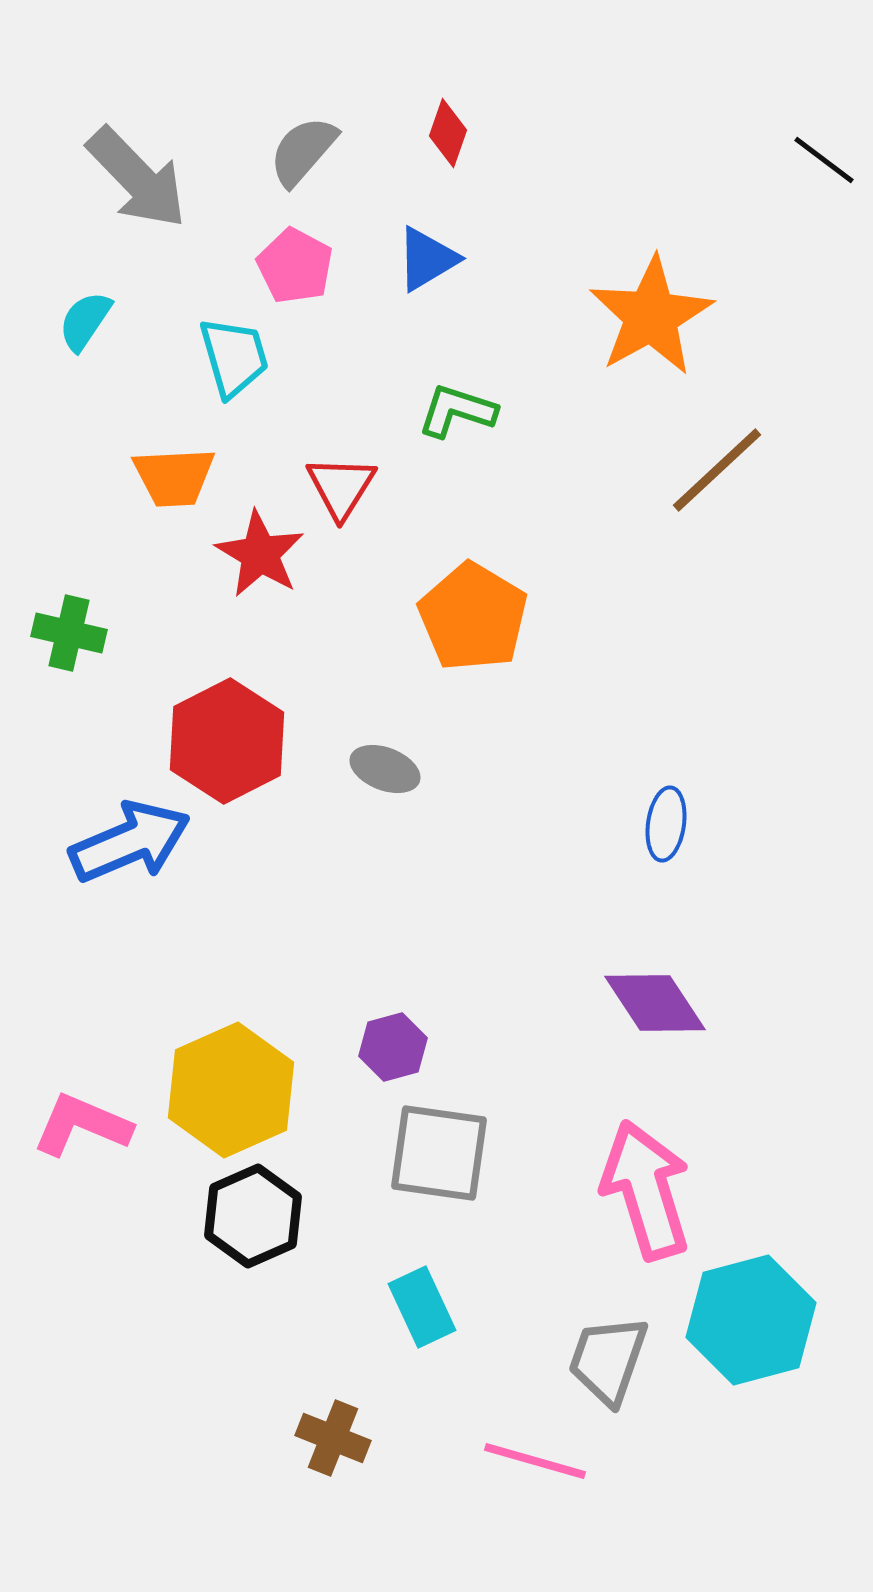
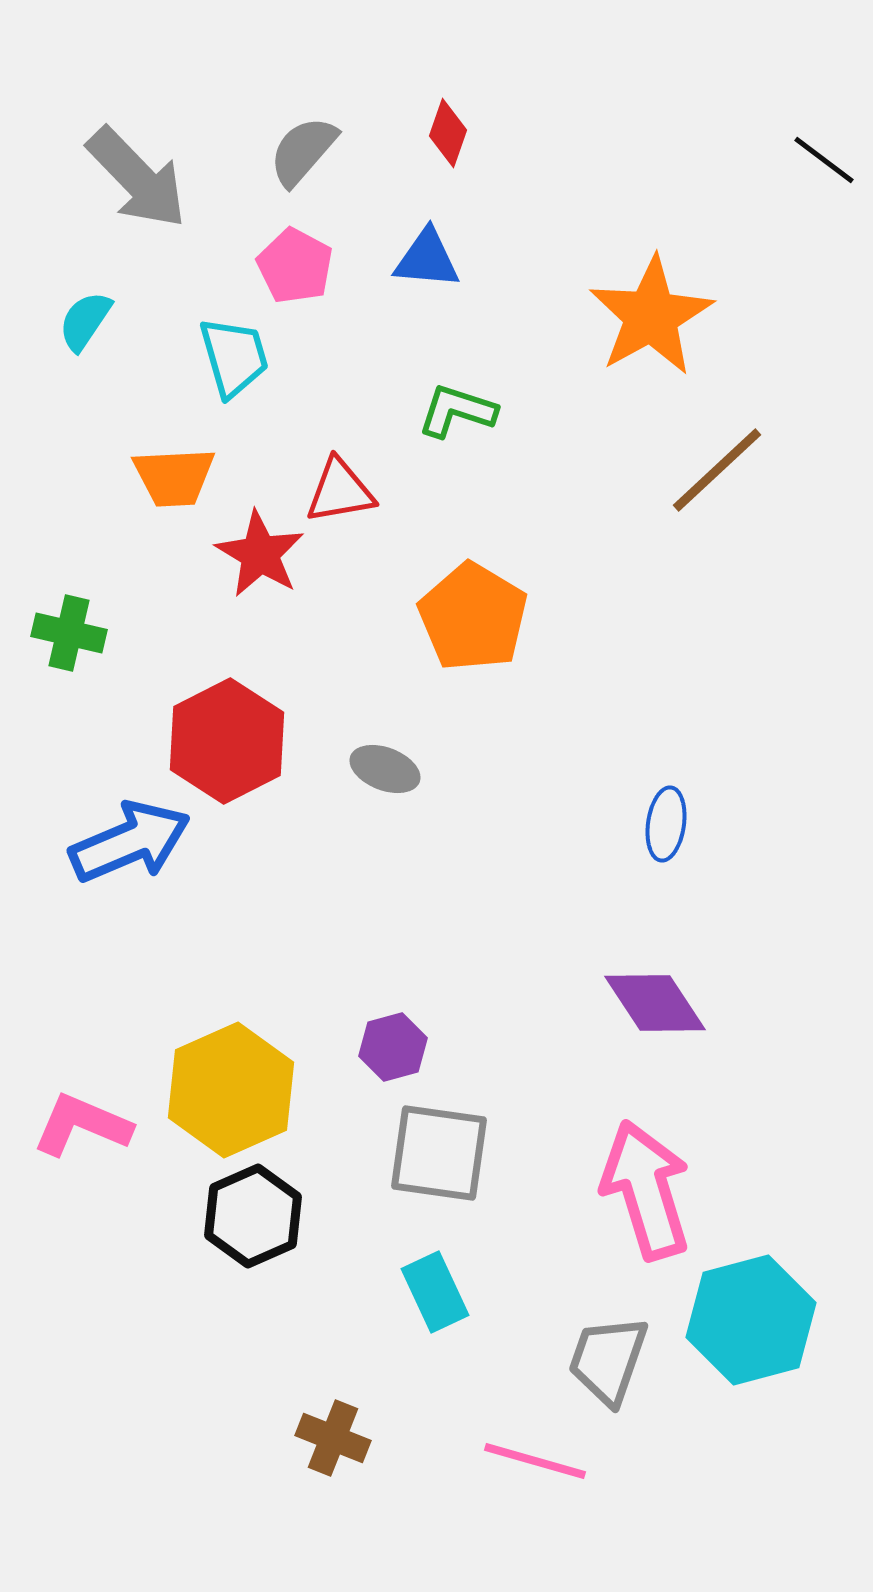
blue triangle: rotated 36 degrees clockwise
red triangle: moved 1 px left, 4 px down; rotated 48 degrees clockwise
cyan rectangle: moved 13 px right, 15 px up
